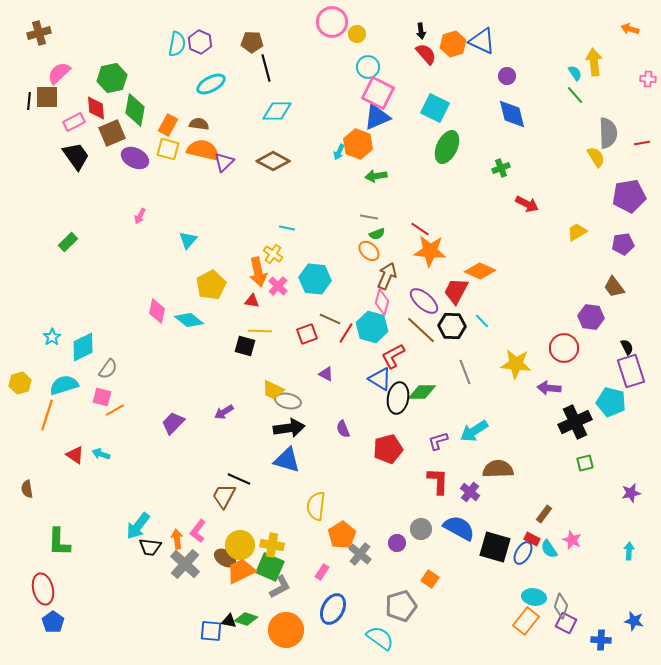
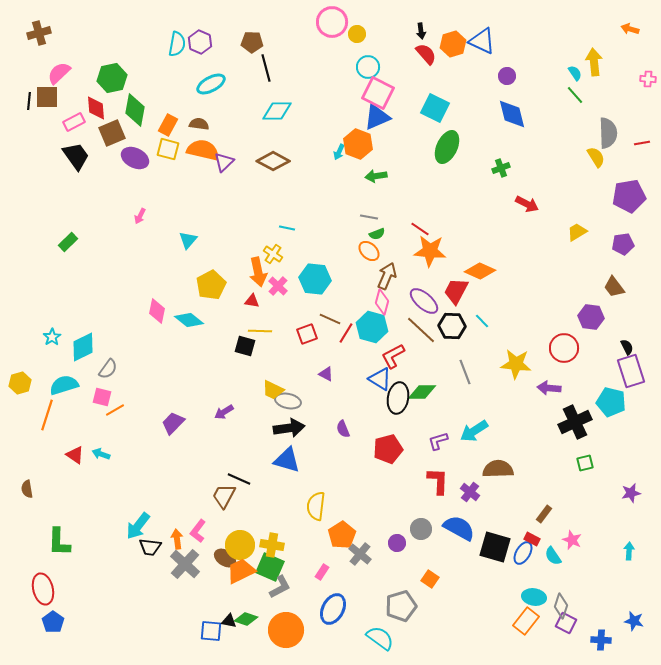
cyan semicircle at (549, 549): moved 4 px right, 7 px down
